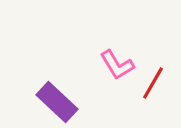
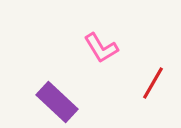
pink L-shape: moved 16 px left, 17 px up
